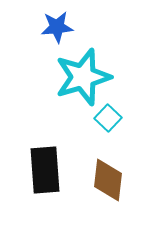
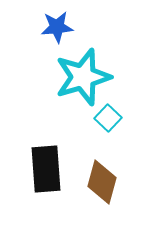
black rectangle: moved 1 px right, 1 px up
brown diamond: moved 6 px left, 2 px down; rotated 9 degrees clockwise
